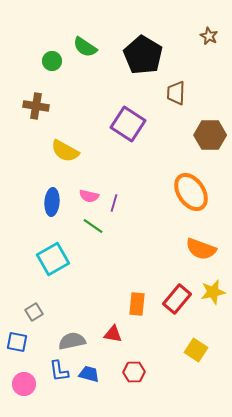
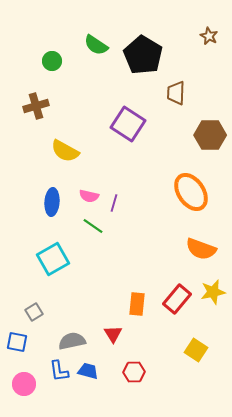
green semicircle: moved 11 px right, 2 px up
brown cross: rotated 25 degrees counterclockwise
red triangle: rotated 48 degrees clockwise
blue trapezoid: moved 1 px left, 3 px up
